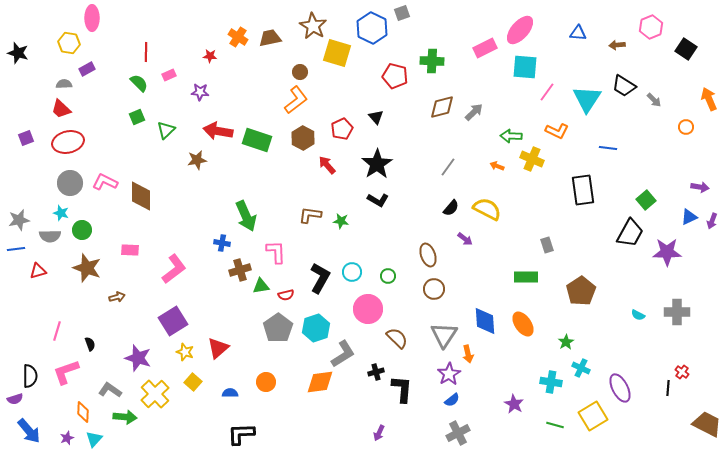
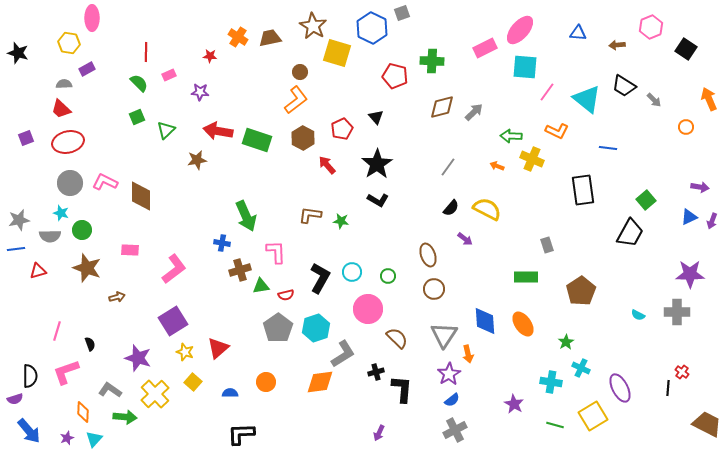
cyan triangle at (587, 99): rotated 24 degrees counterclockwise
purple star at (667, 252): moved 23 px right, 22 px down
gray cross at (458, 433): moved 3 px left, 3 px up
